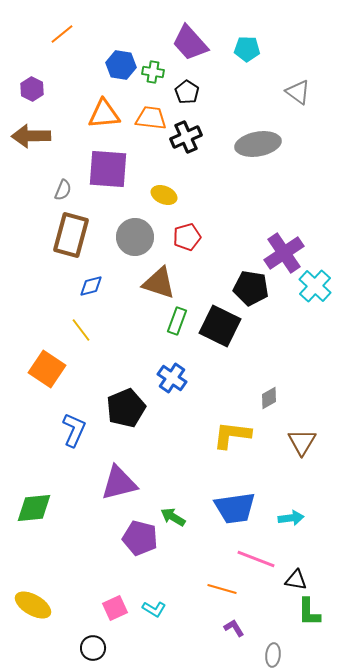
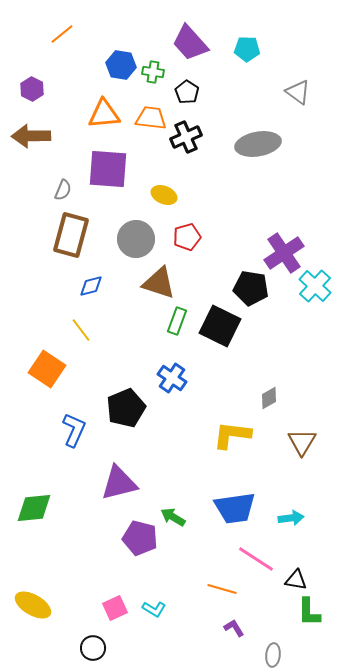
gray circle at (135, 237): moved 1 px right, 2 px down
pink line at (256, 559): rotated 12 degrees clockwise
